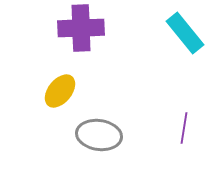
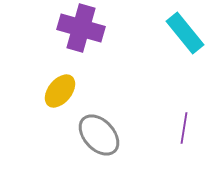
purple cross: rotated 18 degrees clockwise
gray ellipse: rotated 39 degrees clockwise
